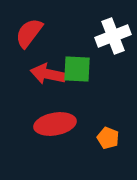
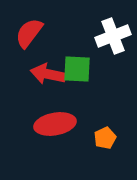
orange pentagon: moved 3 px left; rotated 25 degrees clockwise
